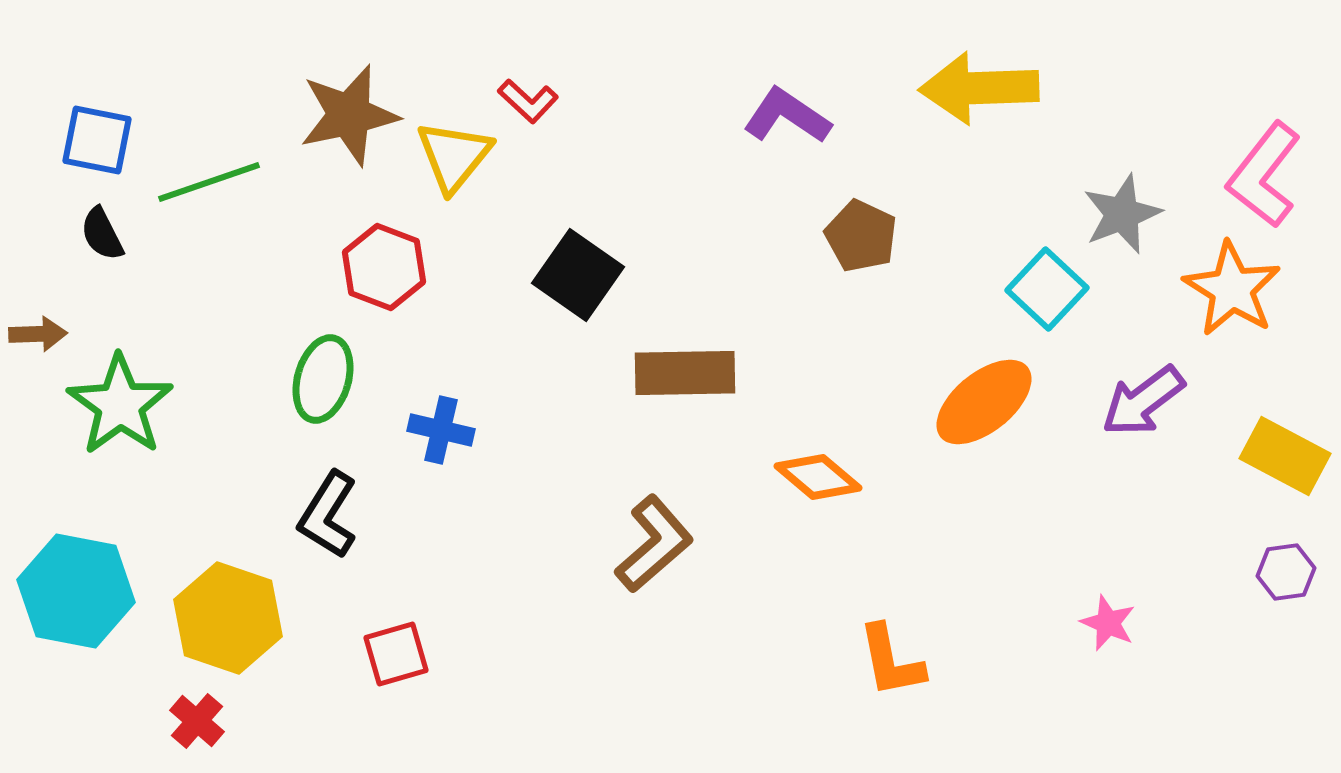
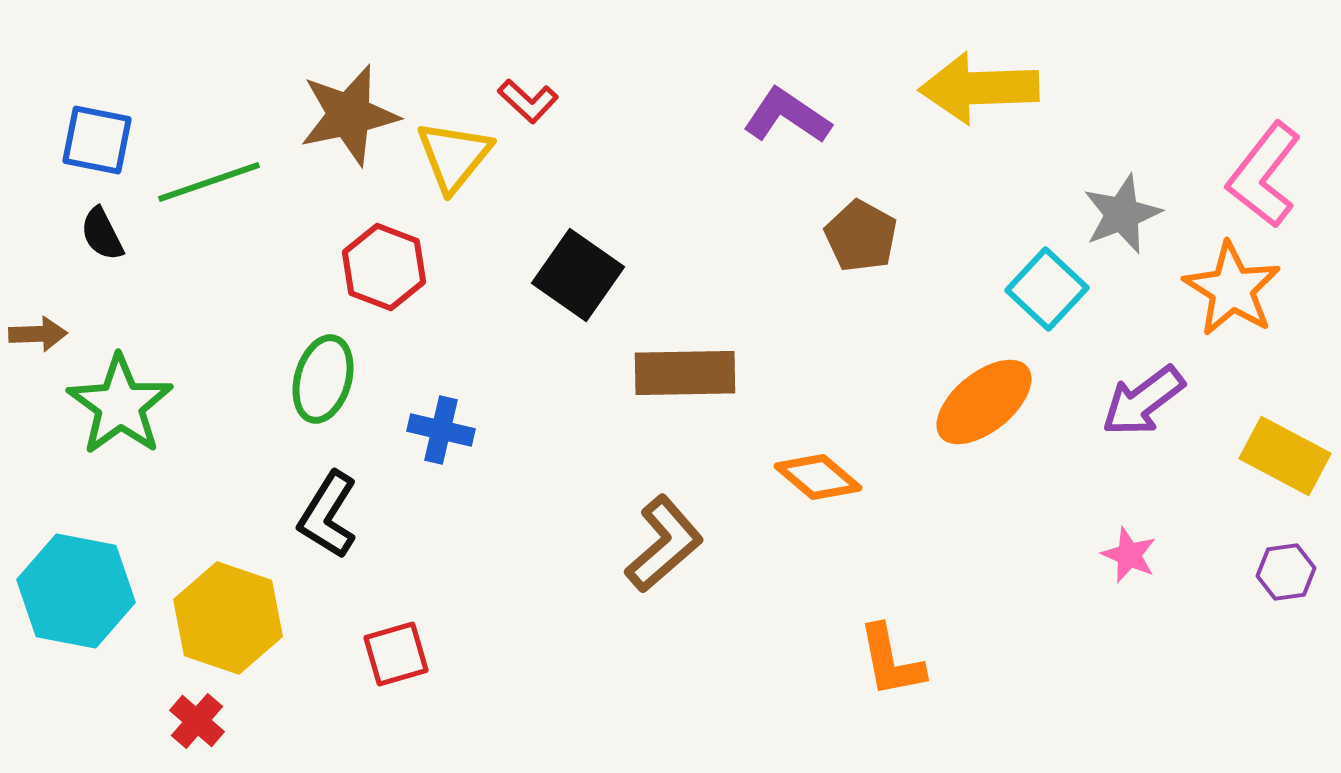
brown pentagon: rotated 4 degrees clockwise
brown L-shape: moved 10 px right
pink star: moved 21 px right, 68 px up
